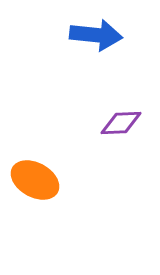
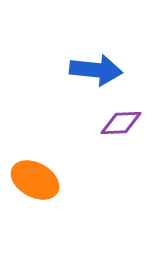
blue arrow: moved 35 px down
